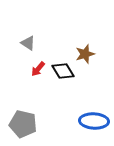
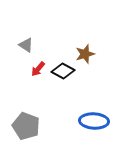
gray triangle: moved 2 px left, 2 px down
black diamond: rotated 30 degrees counterclockwise
gray pentagon: moved 3 px right, 2 px down; rotated 8 degrees clockwise
